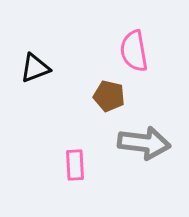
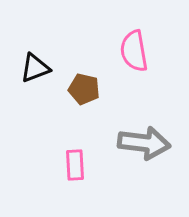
brown pentagon: moved 25 px left, 7 px up
